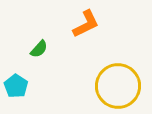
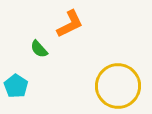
orange L-shape: moved 16 px left
green semicircle: rotated 96 degrees clockwise
